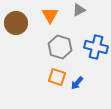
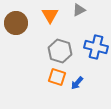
gray hexagon: moved 4 px down
